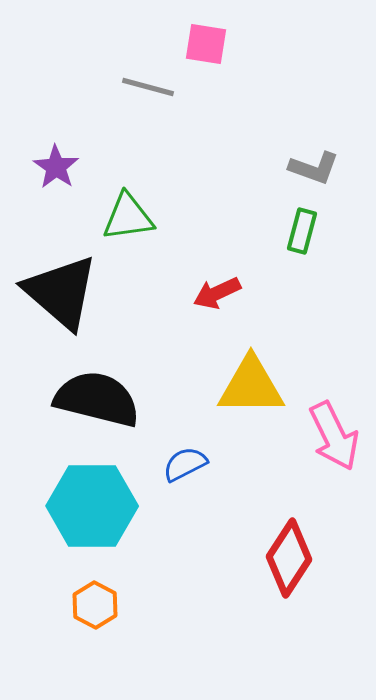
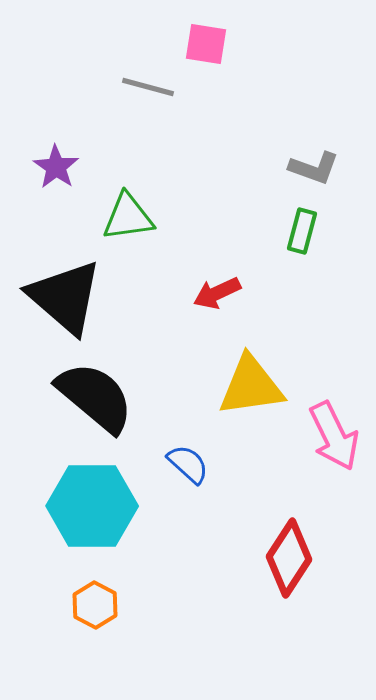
black triangle: moved 4 px right, 5 px down
yellow triangle: rotated 8 degrees counterclockwise
black semicircle: moved 2 px left, 2 px up; rotated 26 degrees clockwise
blue semicircle: moved 3 px right; rotated 69 degrees clockwise
